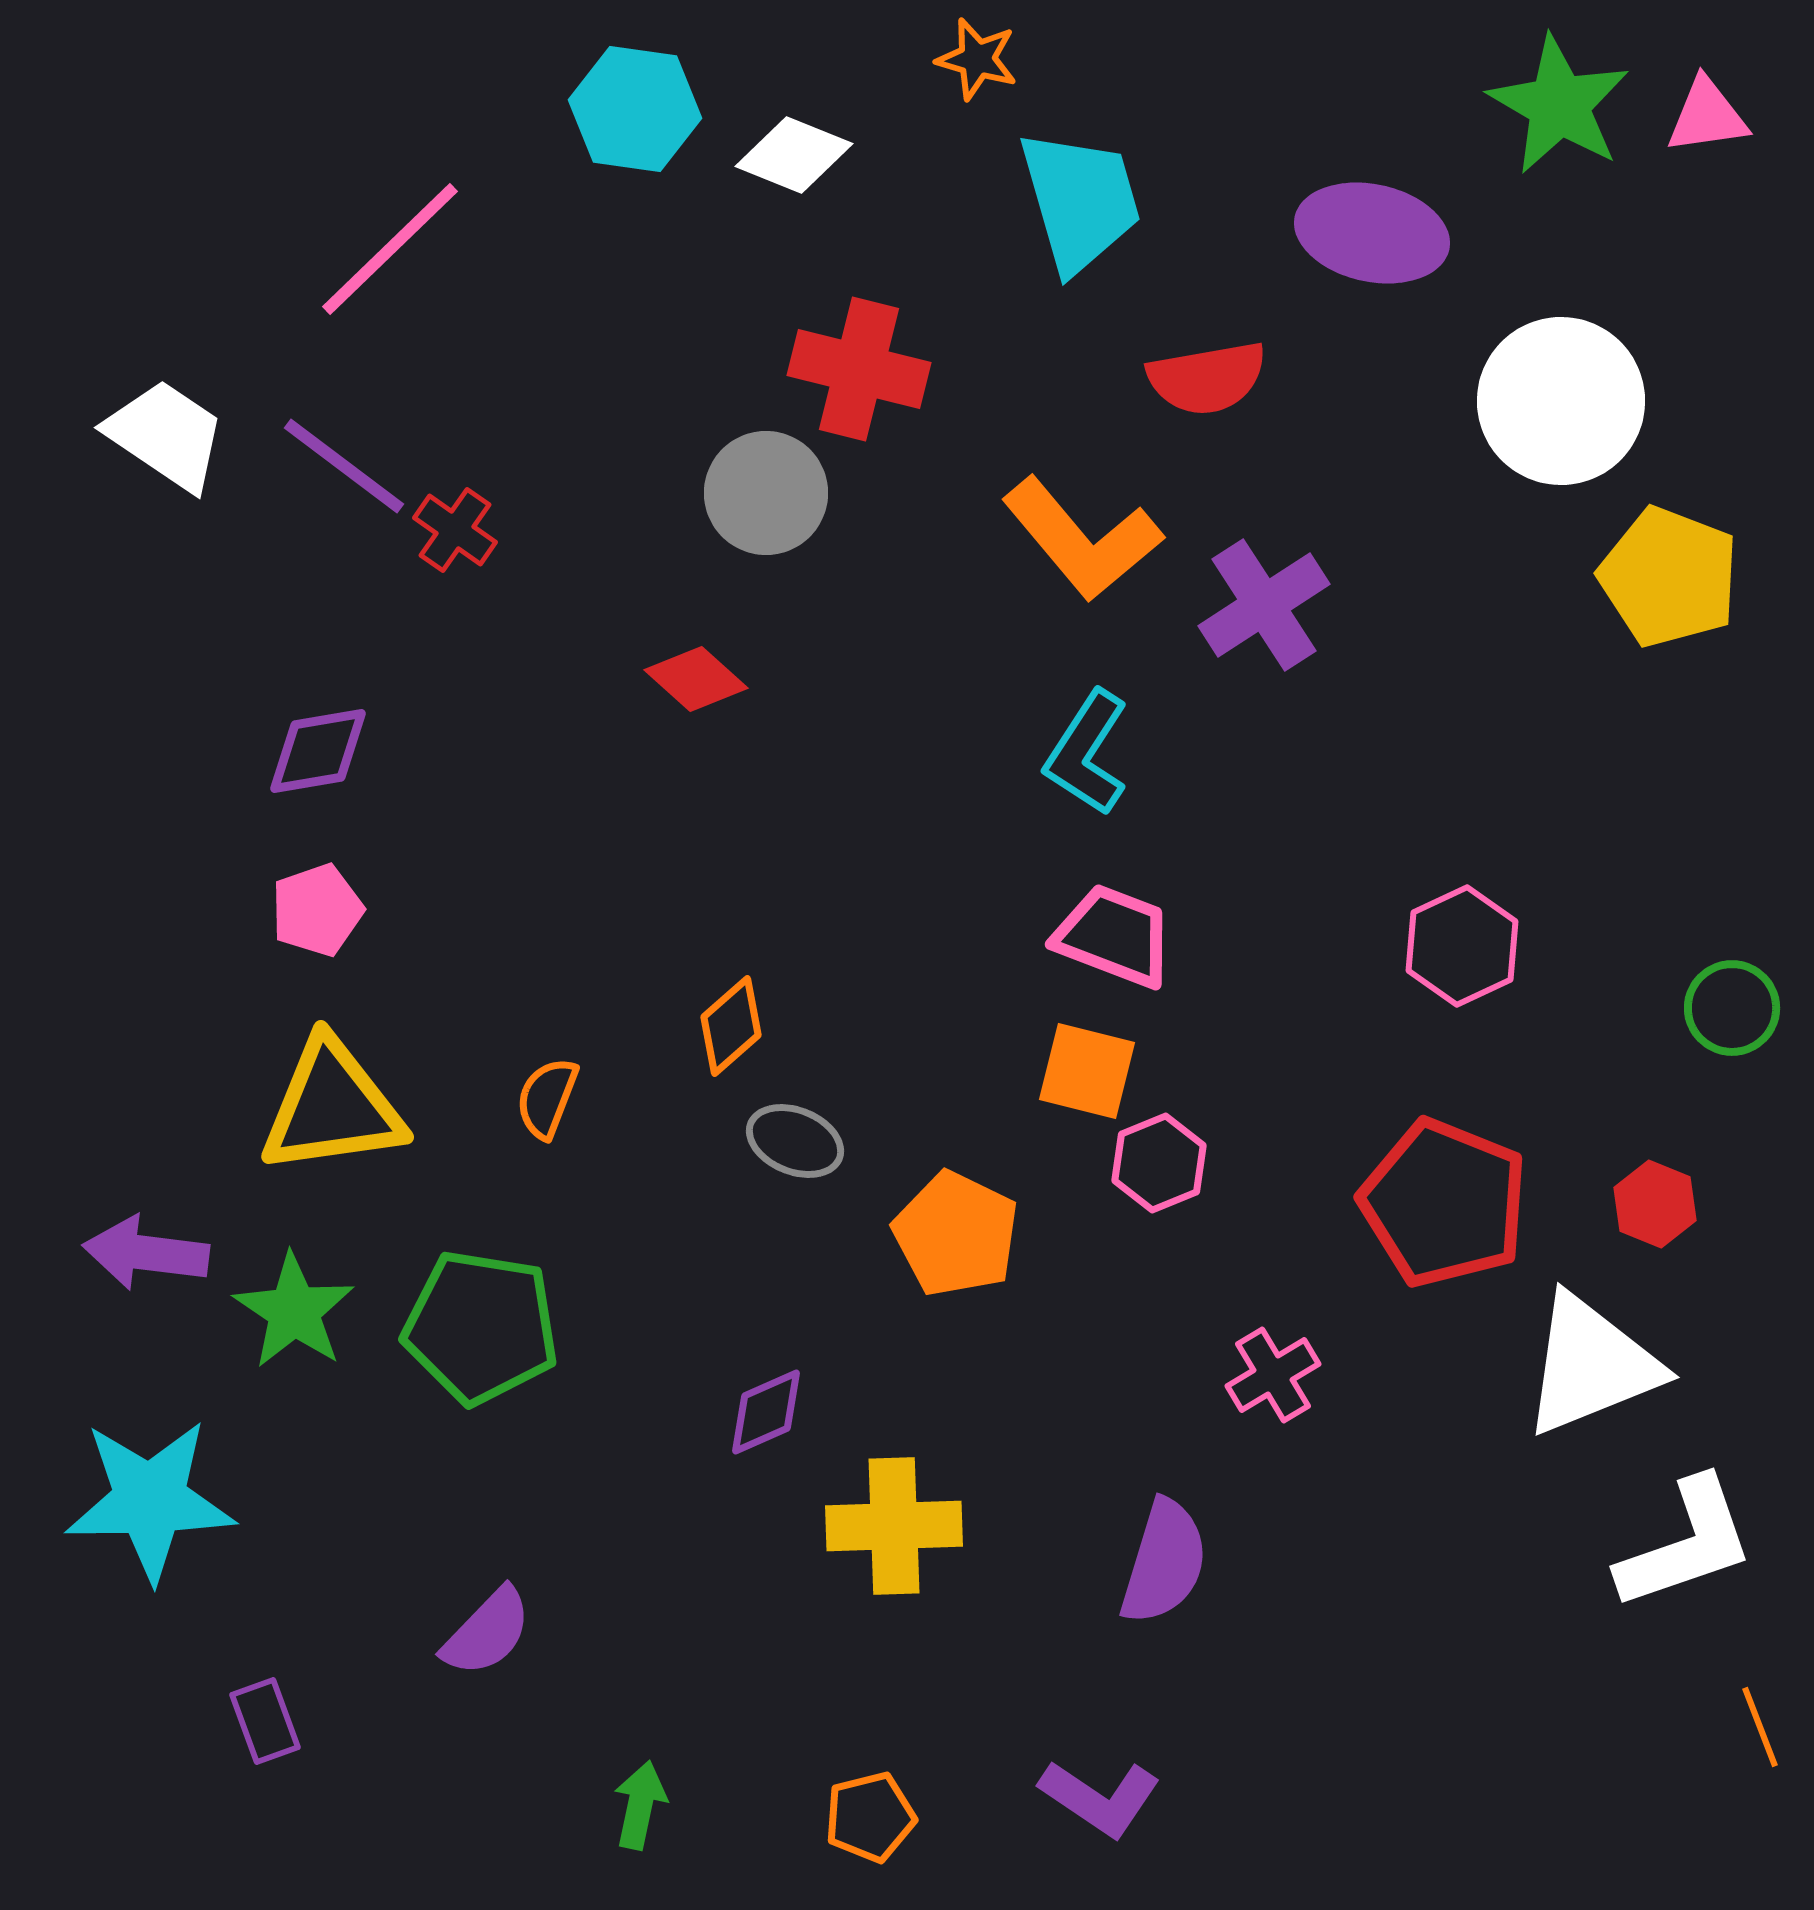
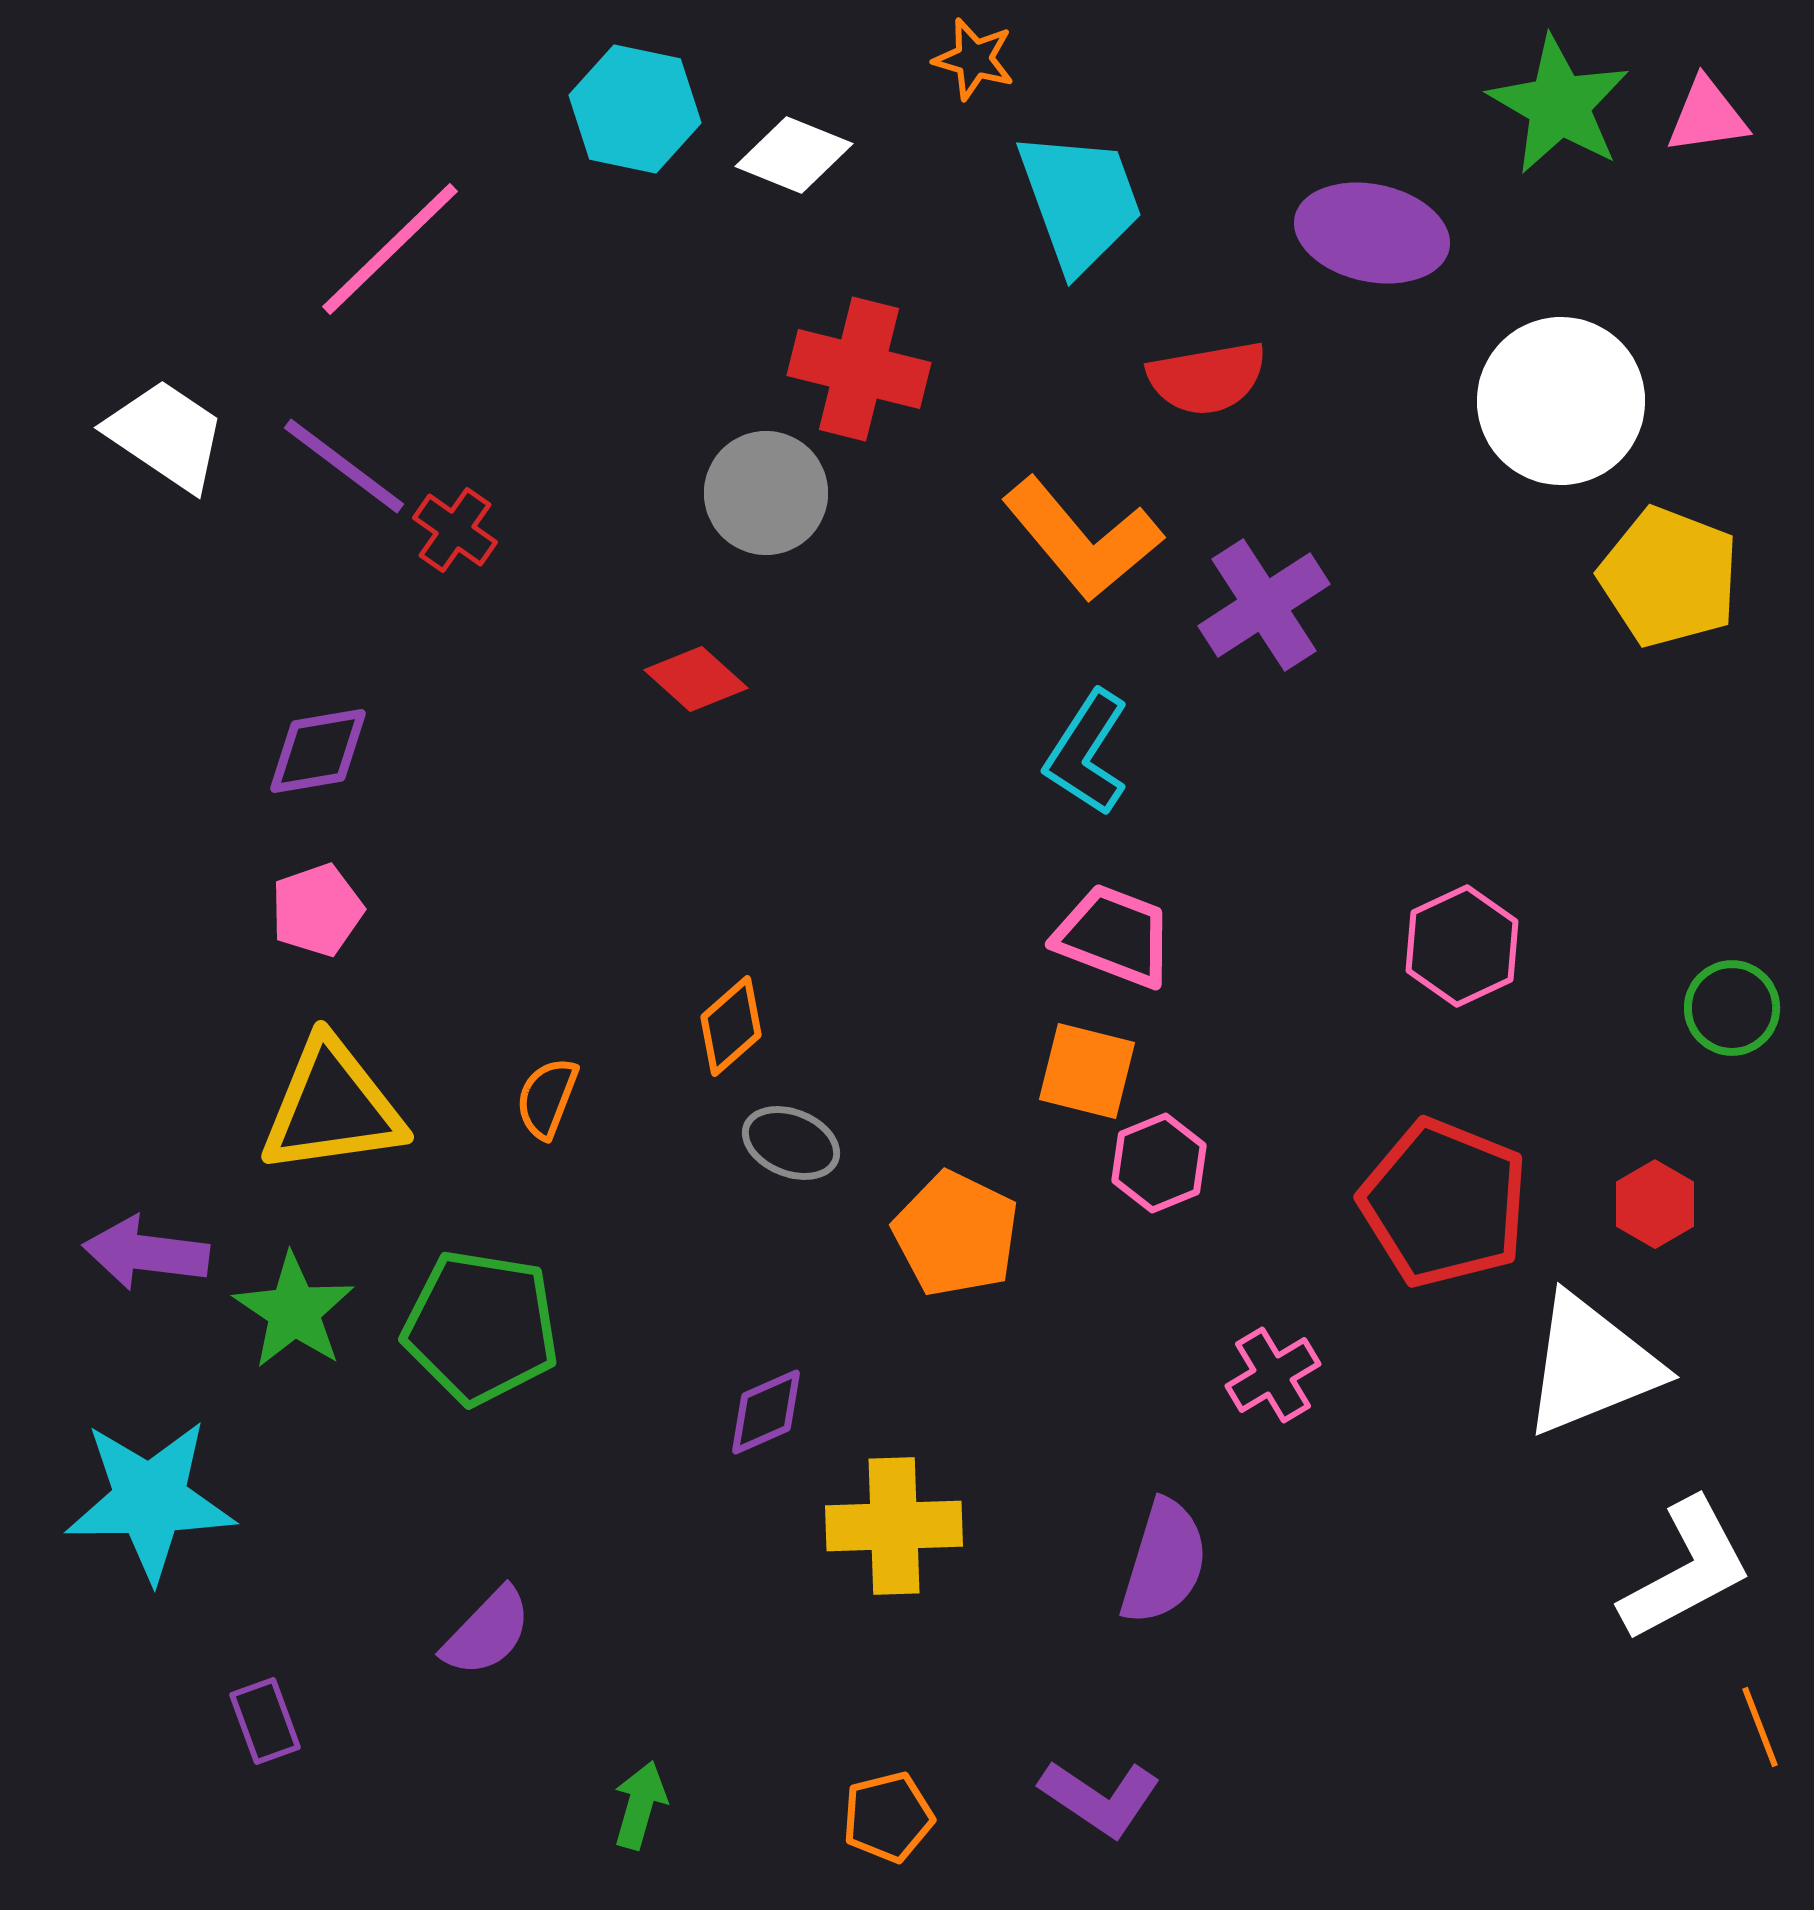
orange star at (977, 59): moved 3 px left
cyan hexagon at (635, 109): rotated 4 degrees clockwise
cyan trapezoid at (1080, 201): rotated 4 degrees counterclockwise
gray ellipse at (795, 1141): moved 4 px left, 2 px down
red hexagon at (1655, 1204): rotated 8 degrees clockwise
white L-shape at (1686, 1544): moved 26 px down; rotated 9 degrees counterclockwise
green arrow at (640, 1805): rotated 4 degrees clockwise
orange pentagon at (870, 1817): moved 18 px right
